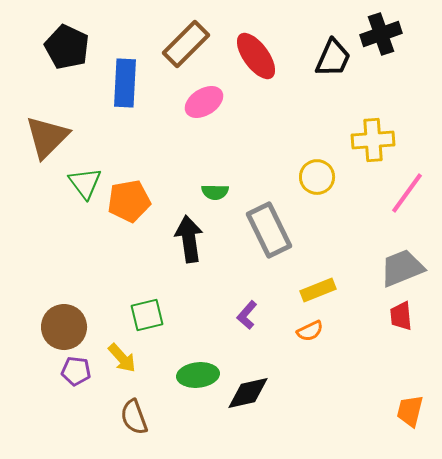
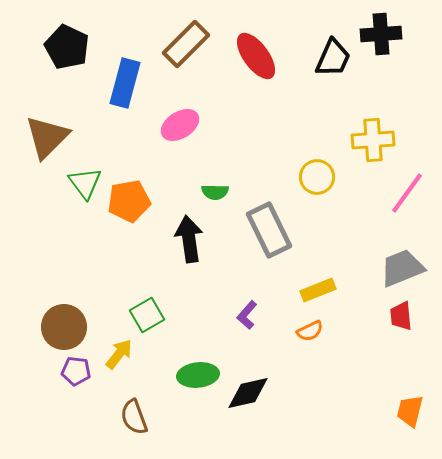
black cross: rotated 15 degrees clockwise
blue rectangle: rotated 12 degrees clockwise
pink ellipse: moved 24 px left, 23 px down
green square: rotated 16 degrees counterclockwise
yellow arrow: moved 3 px left, 4 px up; rotated 100 degrees counterclockwise
